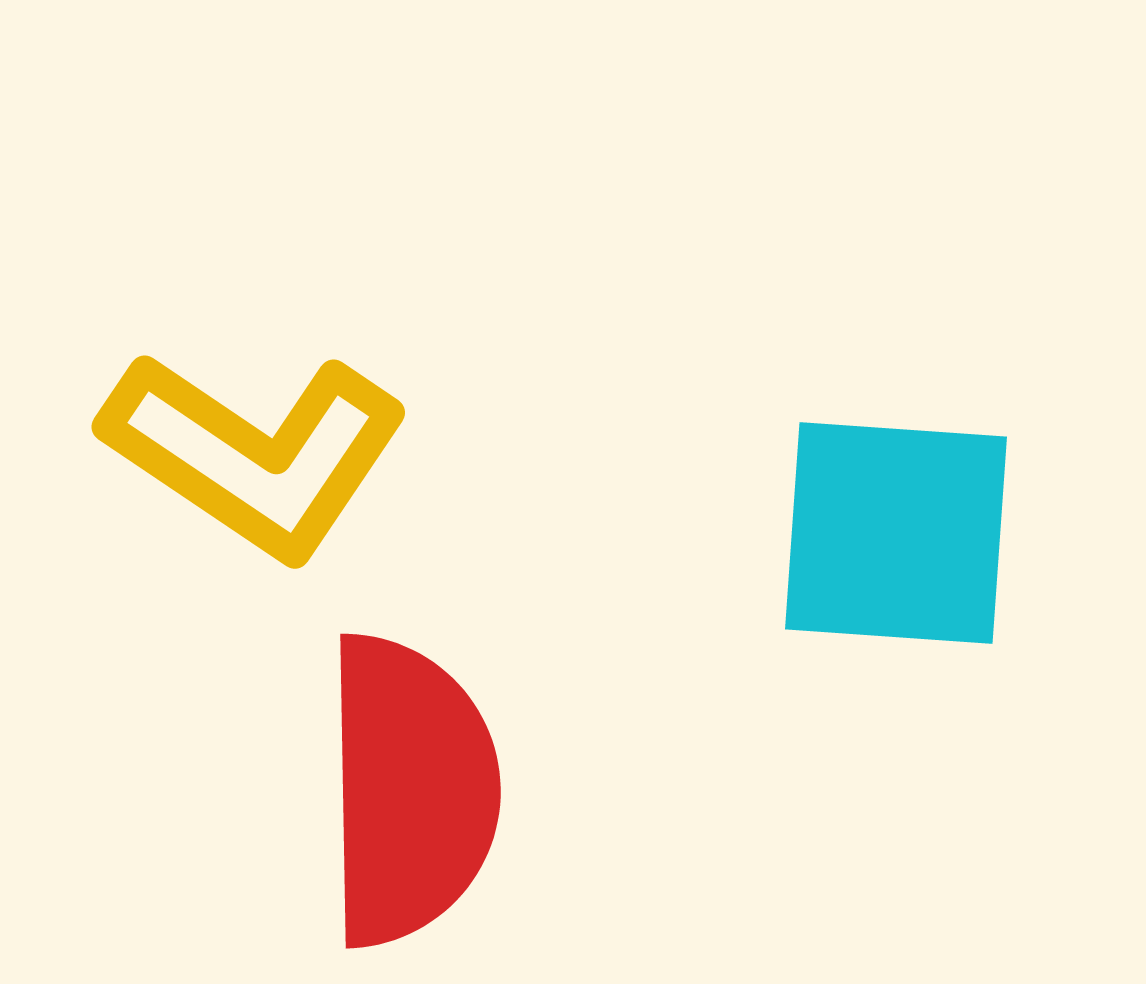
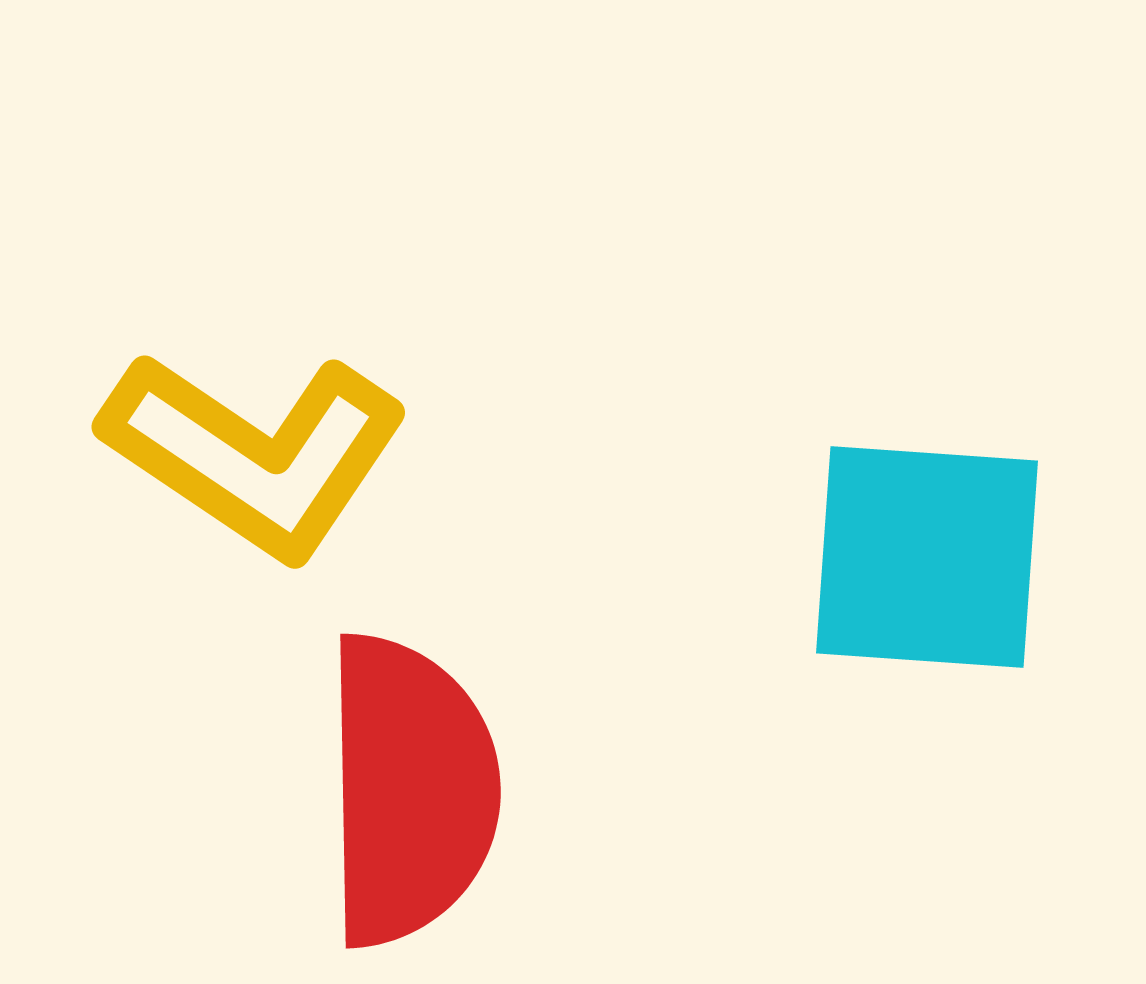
cyan square: moved 31 px right, 24 px down
